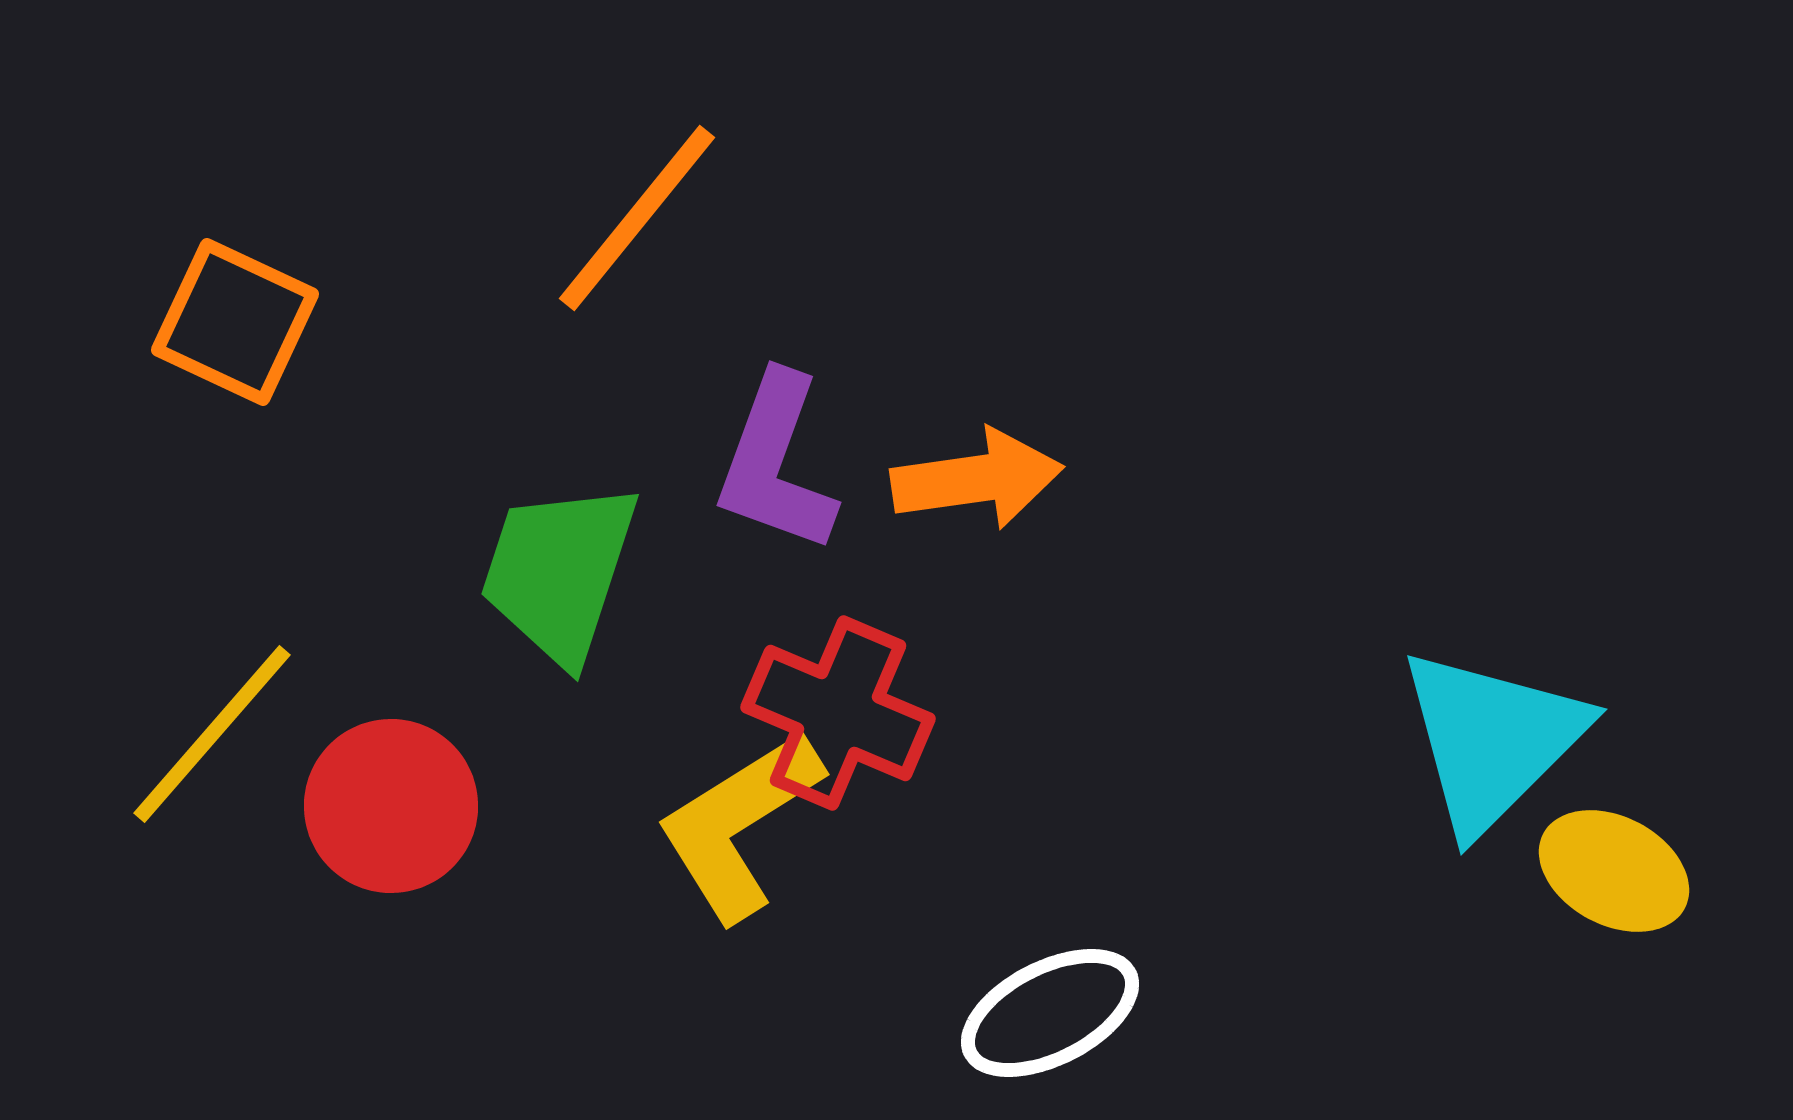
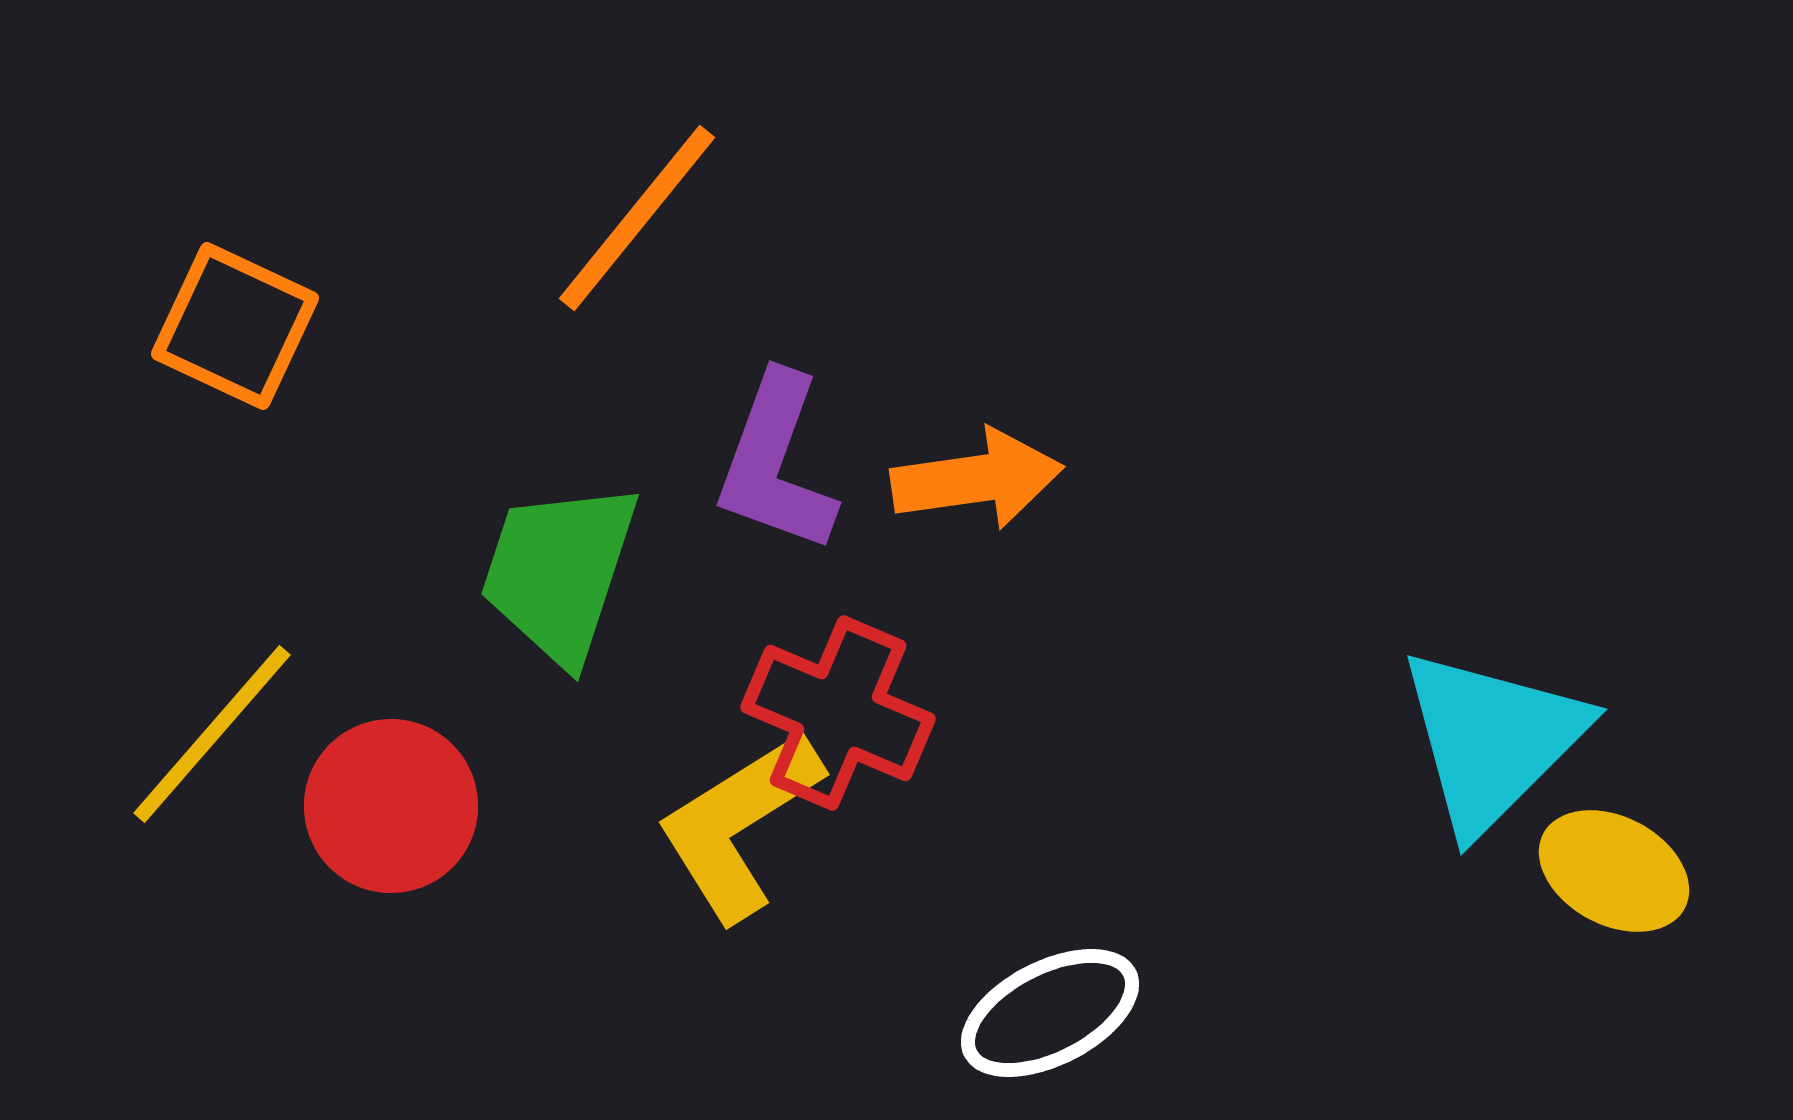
orange square: moved 4 px down
